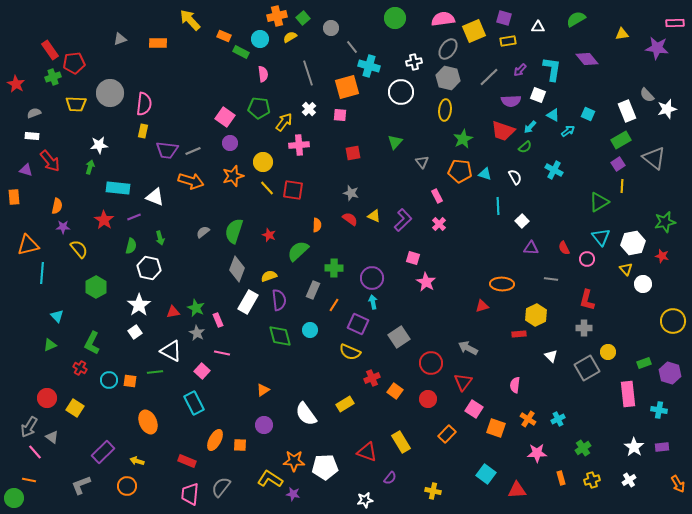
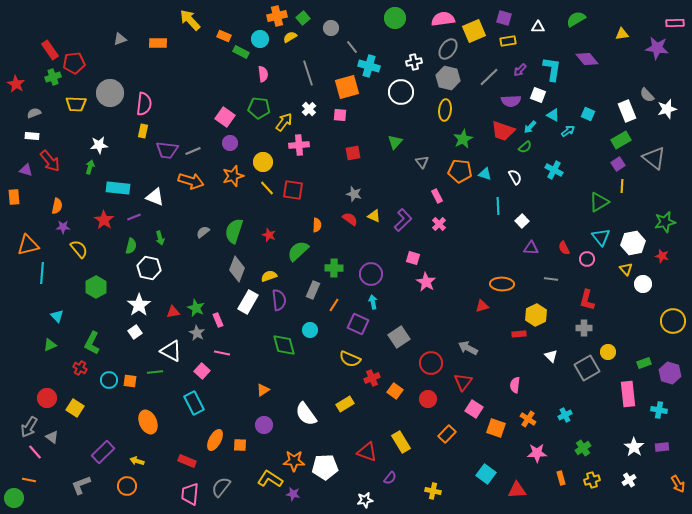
gray star at (351, 193): moved 3 px right, 1 px down
purple circle at (372, 278): moved 1 px left, 4 px up
green diamond at (280, 336): moved 4 px right, 9 px down
yellow semicircle at (350, 352): moved 7 px down
cyan cross at (558, 419): moved 7 px right, 4 px up
